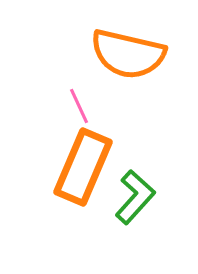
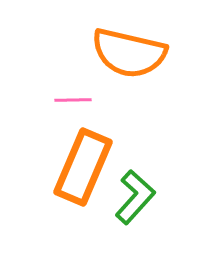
orange semicircle: moved 1 px right, 1 px up
pink line: moved 6 px left, 6 px up; rotated 66 degrees counterclockwise
